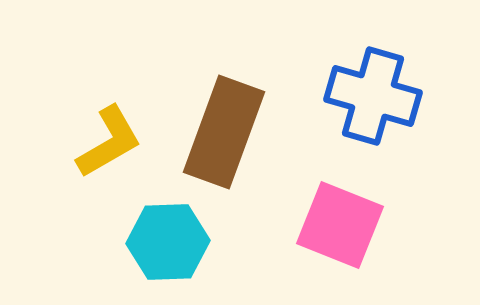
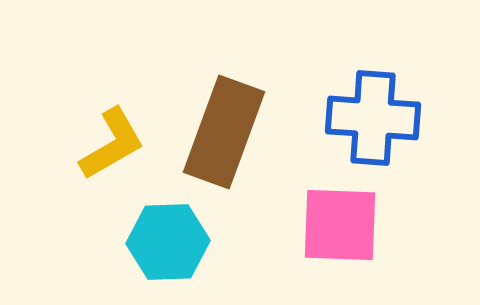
blue cross: moved 22 px down; rotated 12 degrees counterclockwise
yellow L-shape: moved 3 px right, 2 px down
pink square: rotated 20 degrees counterclockwise
